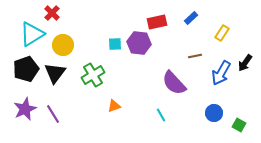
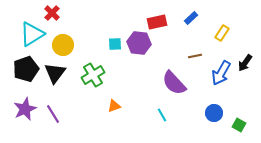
cyan line: moved 1 px right
